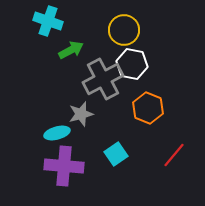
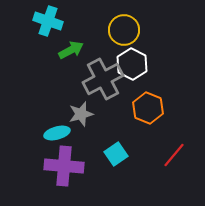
white hexagon: rotated 16 degrees clockwise
